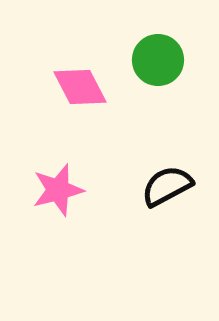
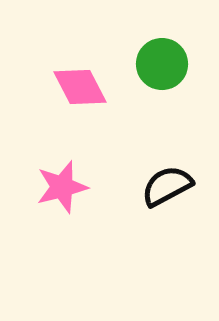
green circle: moved 4 px right, 4 px down
pink star: moved 4 px right, 3 px up
